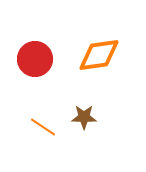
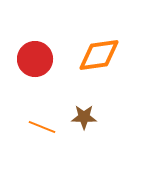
orange line: moved 1 px left; rotated 12 degrees counterclockwise
